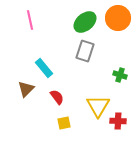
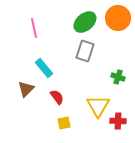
pink line: moved 4 px right, 8 px down
green cross: moved 2 px left, 2 px down
